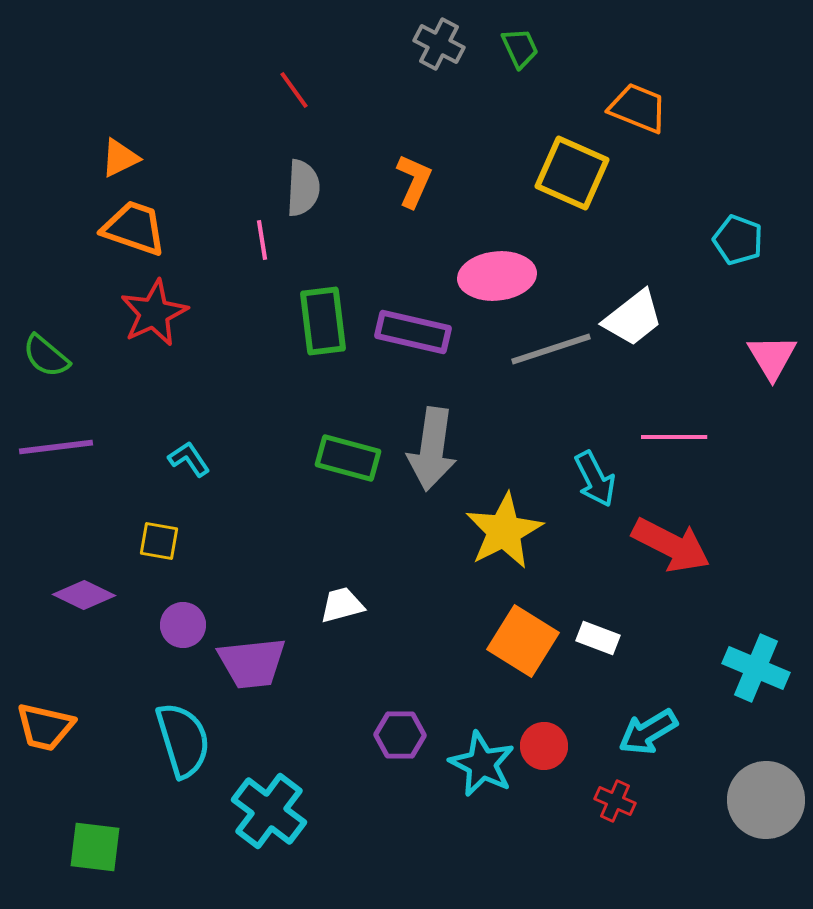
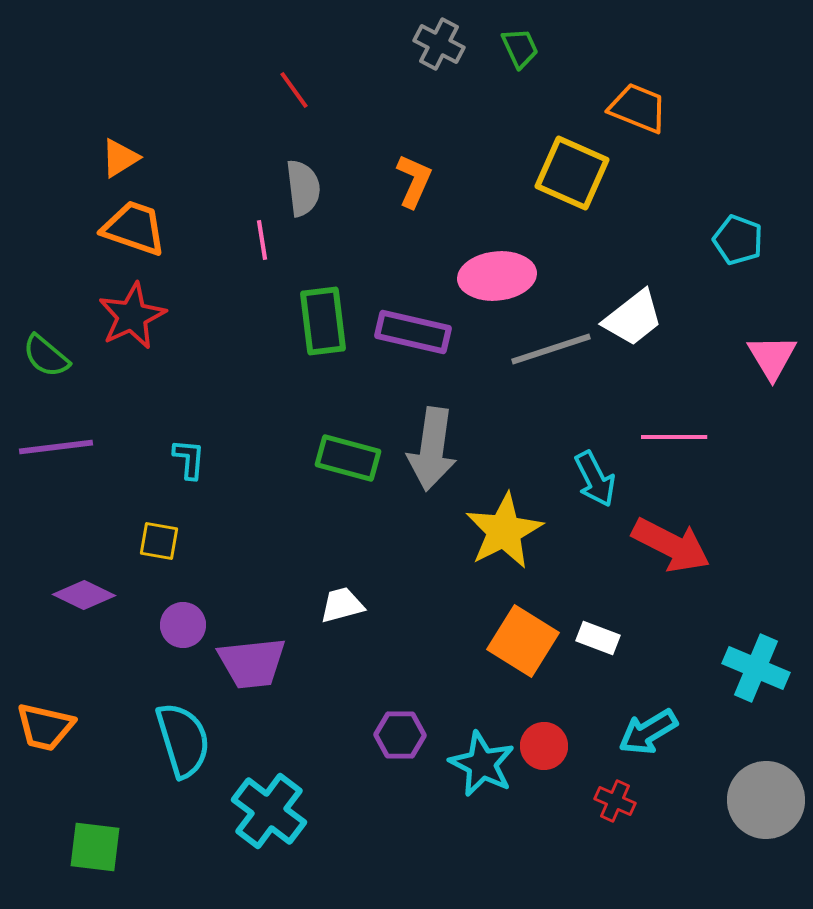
orange triangle at (120, 158): rotated 6 degrees counterclockwise
gray semicircle at (303, 188): rotated 10 degrees counterclockwise
red star at (154, 313): moved 22 px left, 3 px down
cyan L-shape at (189, 459): rotated 39 degrees clockwise
